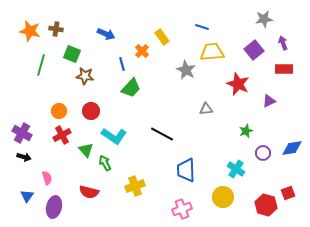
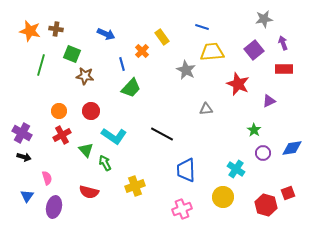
green star at (246, 131): moved 8 px right, 1 px up; rotated 16 degrees counterclockwise
